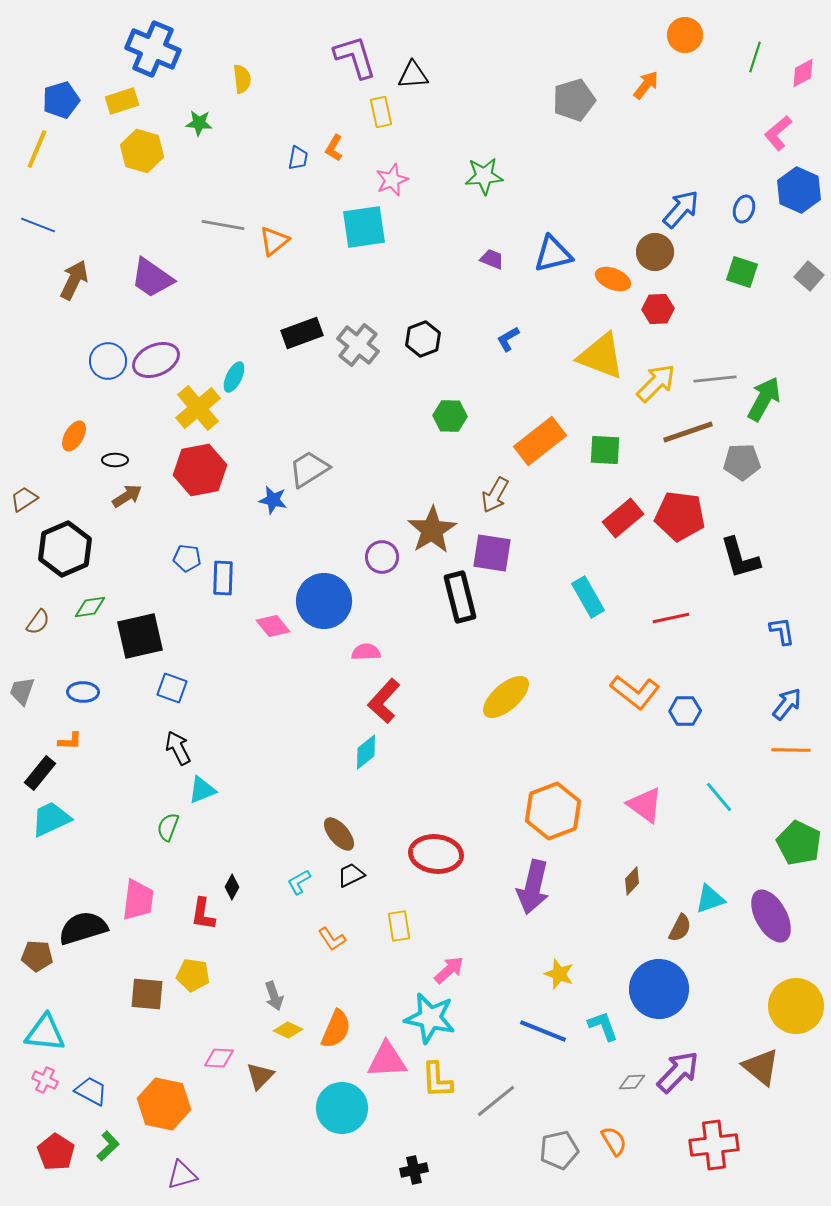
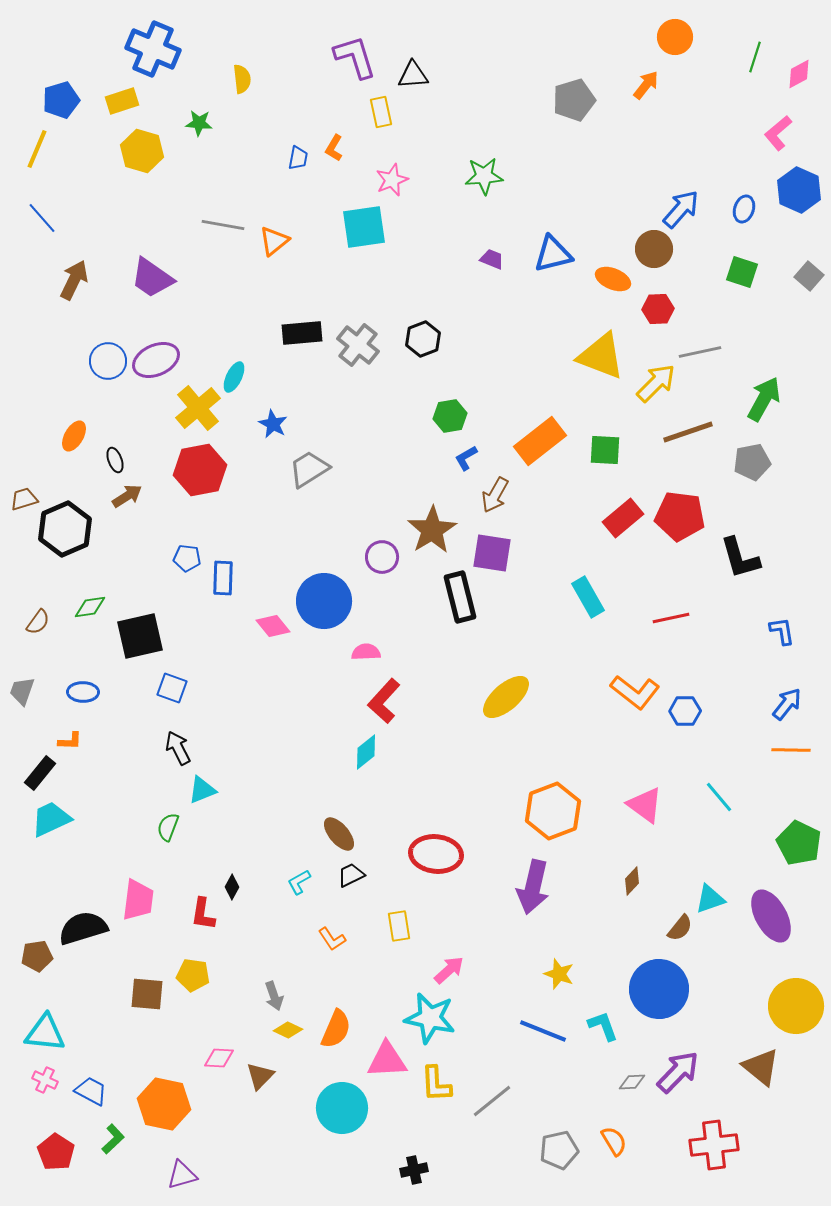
orange circle at (685, 35): moved 10 px left, 2 px down
pink diamond at (803, 73): moved 4 px left, 1 px down
blue line at (38, 225): moved 4 px right, 7 px up; rotated 28 degrees clockwise
brown circle at (655, 252): moved 1 px left, 3 px up
black rectangle at (302, 333): rotated 15 degrees clockwise
blue L-shape at (508, 339): moved 42 px left, 119 px down
gray line at (715, 379): moved 15 px left, 27 px up; rotated 6 degrees counterclockwise
green hexagon at (450, 416): rotated 12 degrees counterclockwise
black ellipse at (115, 460): rotated 70 degrees clockwise
gray pentagon at (742, 462): moved 10 px right; rotated 9 degrees counterclockwise
brown trapezoid at (24, 499): rotated 16 degrees clockwise
blue star at (273, 500): moved 76 px up; rotated 16 degrees clockwise
black hexagon at (65, 549): moved 20 px up
brown semicircle at (680, 928): rotated 12 degrees clockwise
brown pentagon at (37, 956): rotated 12 degrees counterclockwise
yellow L-shape at (437, 1080): moved 1 px left, 4 px down
gray line at (496, 1101): moved 4 px left
green L-shape at (108, 1146): moved 5 px right, 7 px up
